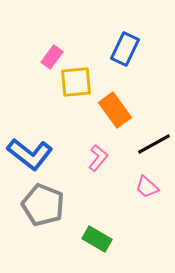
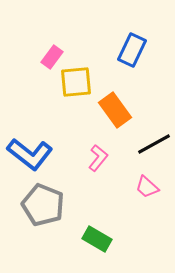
blue rectangle: moved 7 px right, 1 px down
